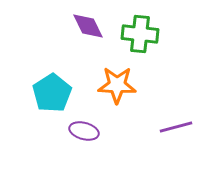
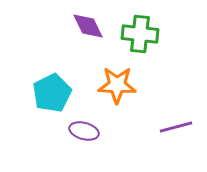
cyan pentagon: rotated 6 degrees clockwise
